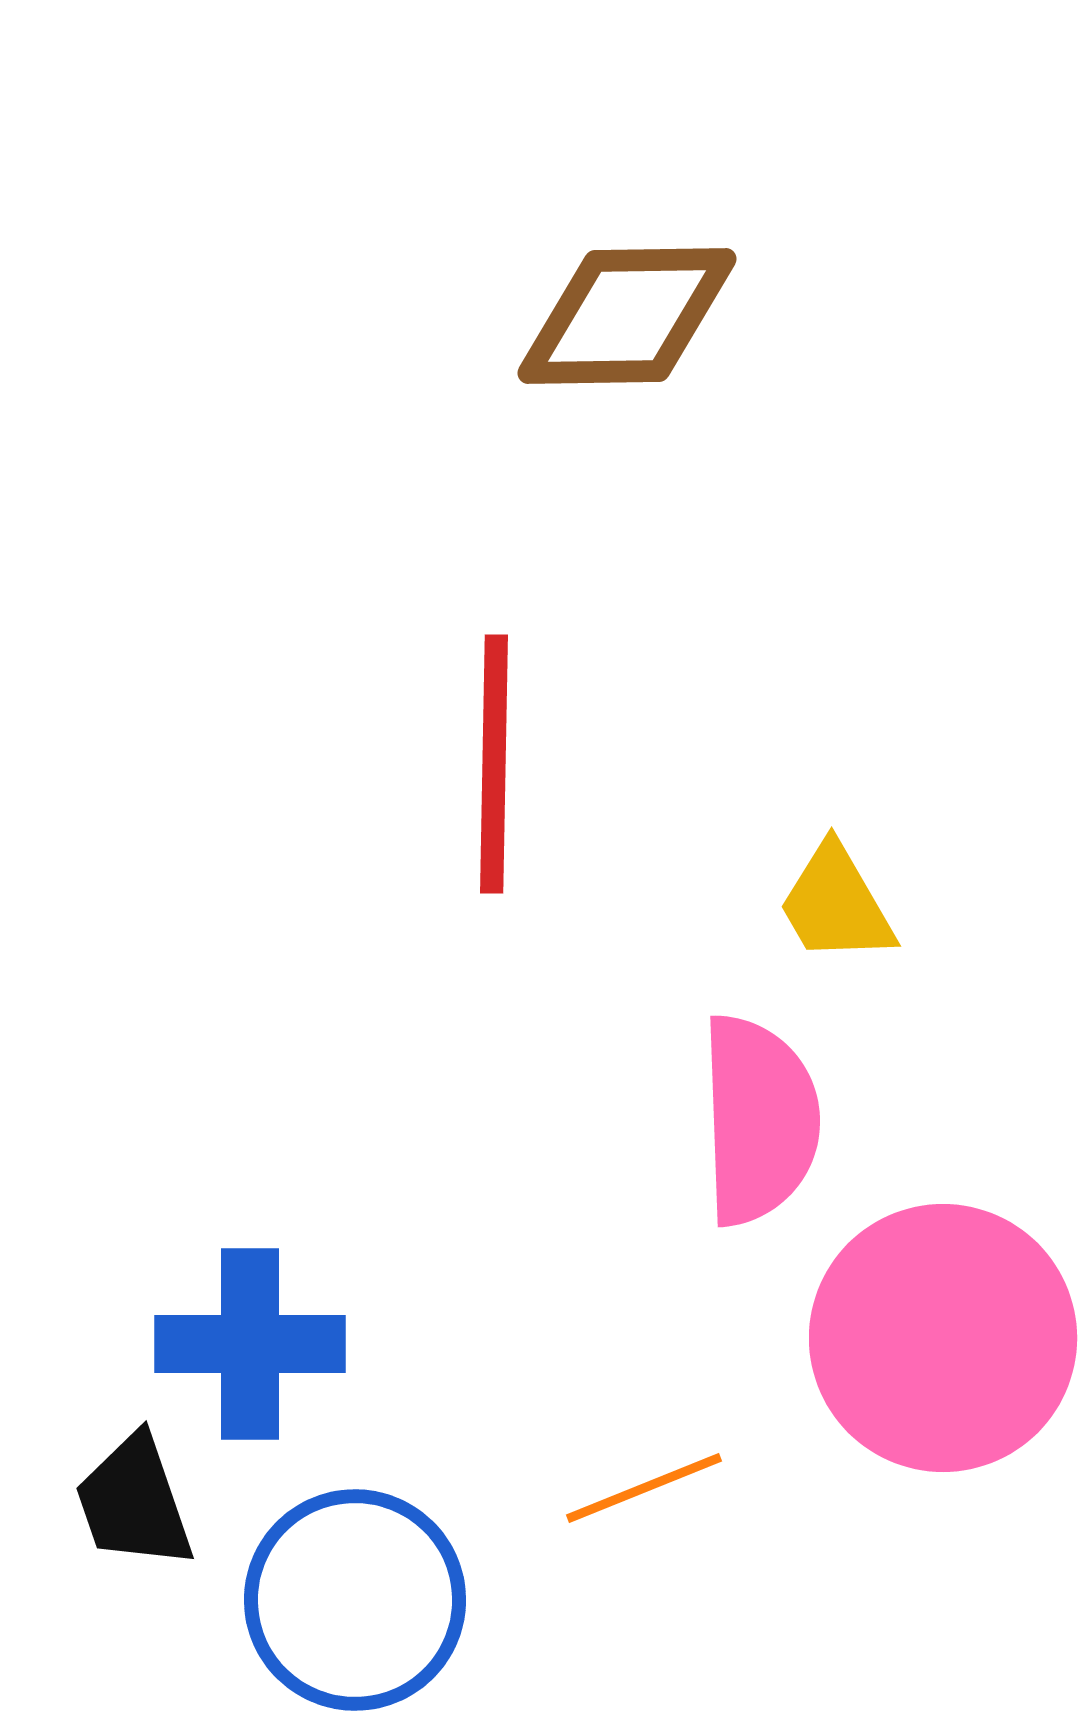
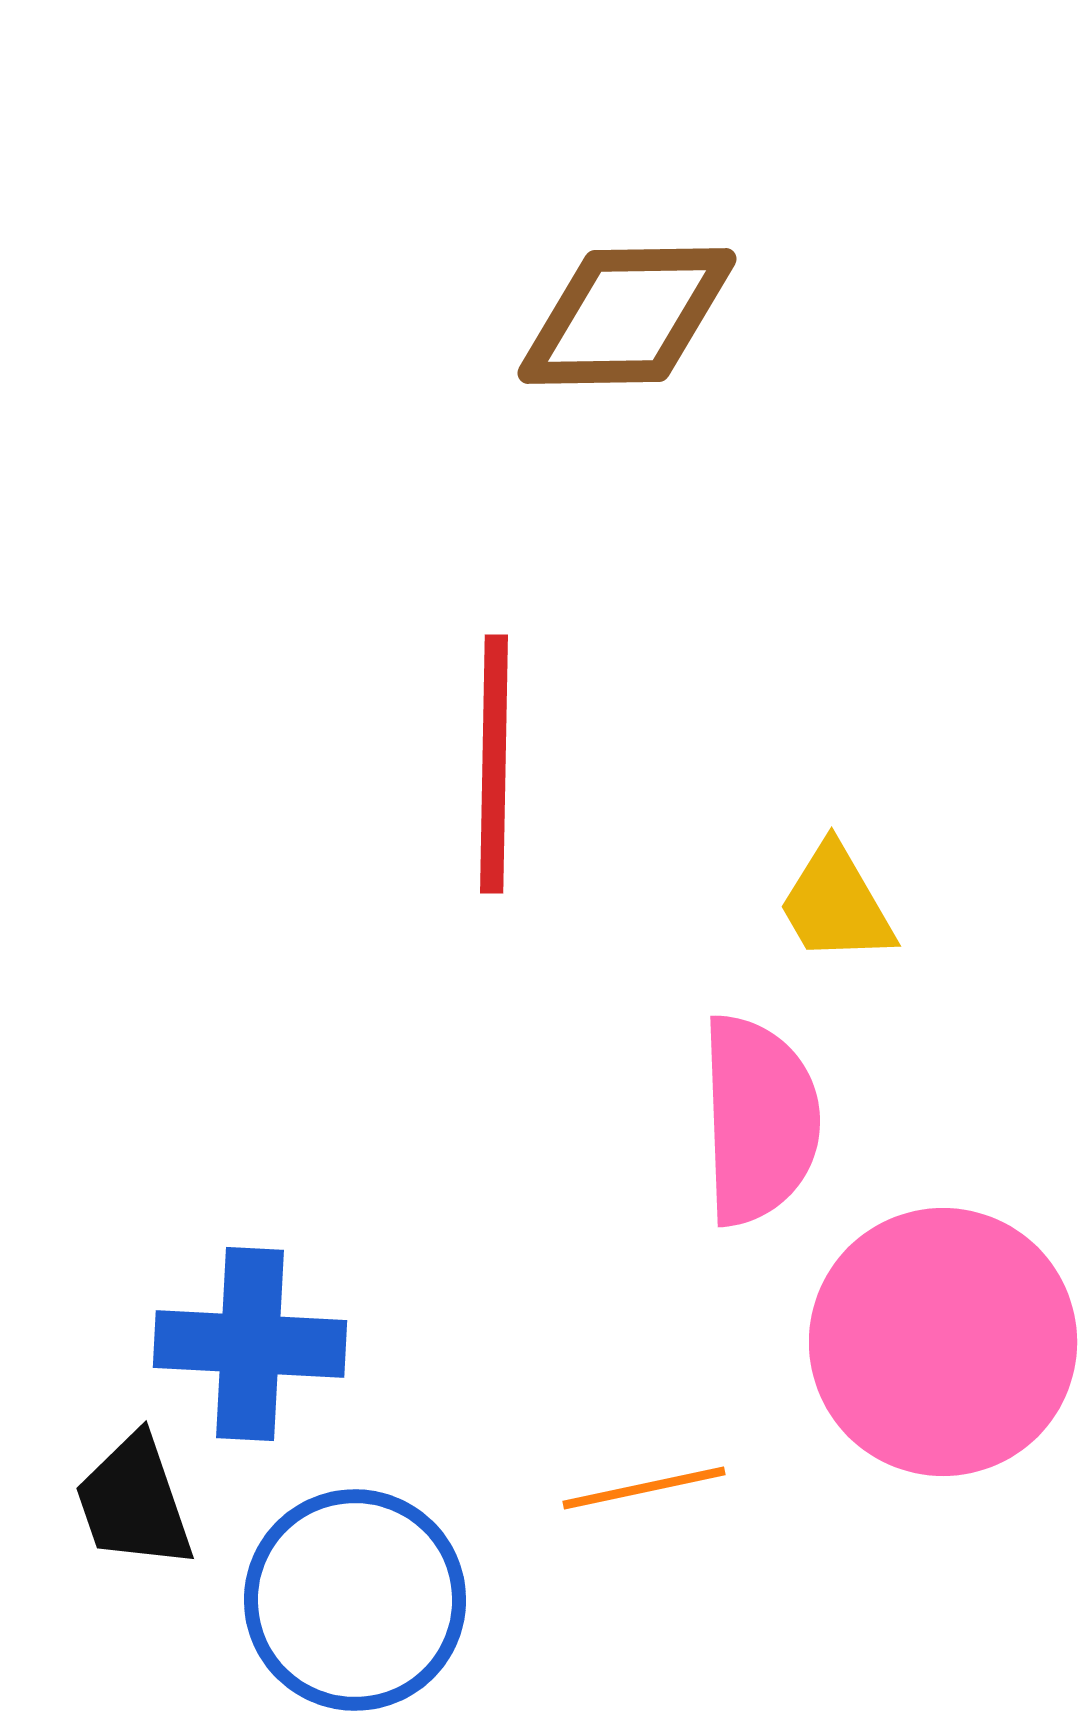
pink circle: moved 4 px down
blue cross: rotated 3 degrees clockwise
orange line: rotated 10 degrees clockwise
